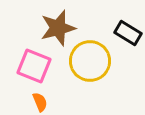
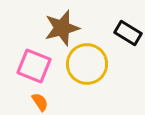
brown star: moved 4 px right
yellow circle: moved 3 px left, 3 px down
orange semicircle: rotated 12 degrees counterclockwise
